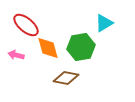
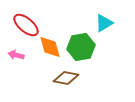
orange diamond: moved 2 px right, 1 px up
